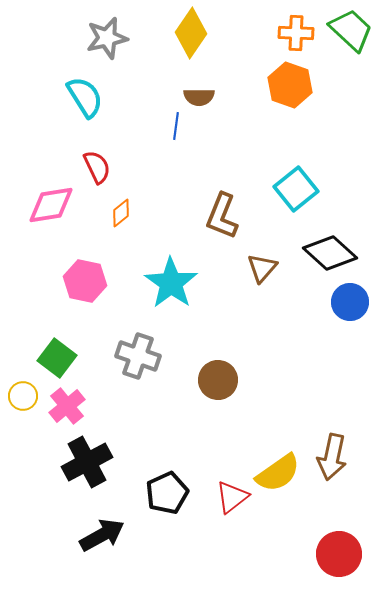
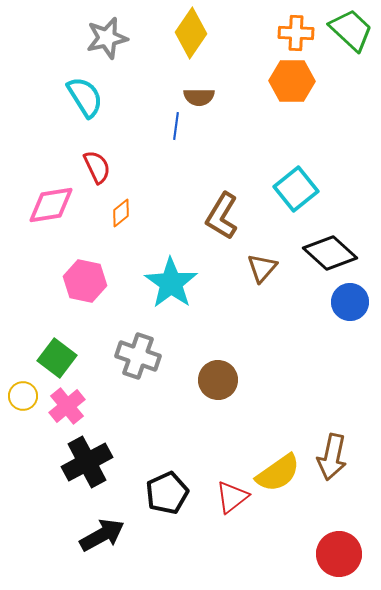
orange hexagon: moved 2 px right, 4 px up; rotated 18 degrees counterclockwise
brown L-shape: rotated 9 degrees clockwise
